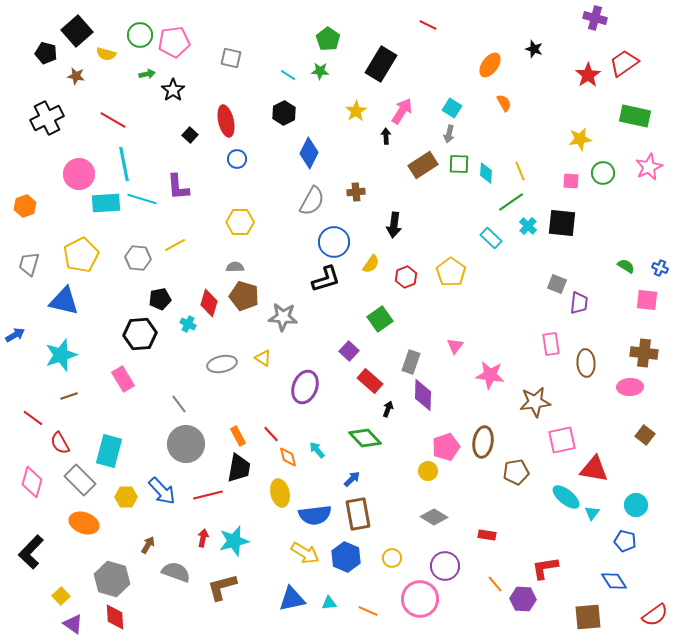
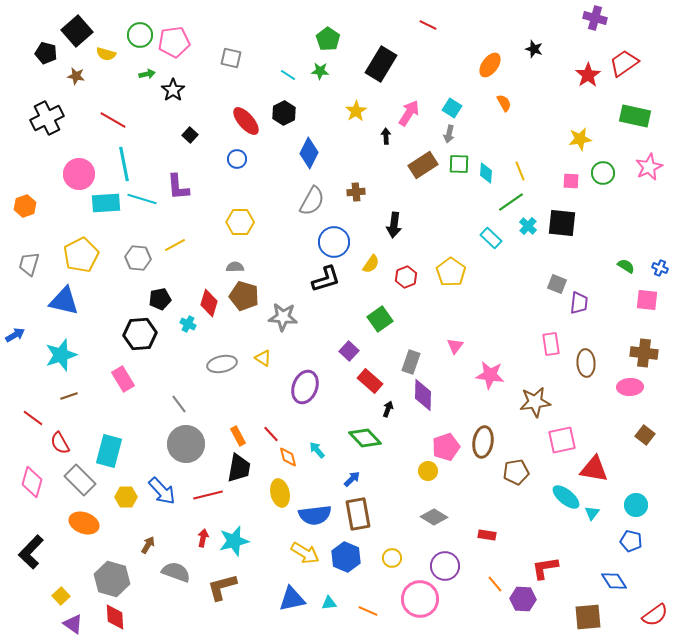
pink arrow at (402, 111): moved 7 px right, 2 px down
red ellipse at (226, 121): moved 20 px right; rotated 28 degrees counterclockwise
blue pentagon at (625, 541): moved 6 px right
